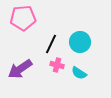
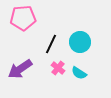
pink cross: moved 1 px right, 3 px down; rotated 24 degrees clockwise
